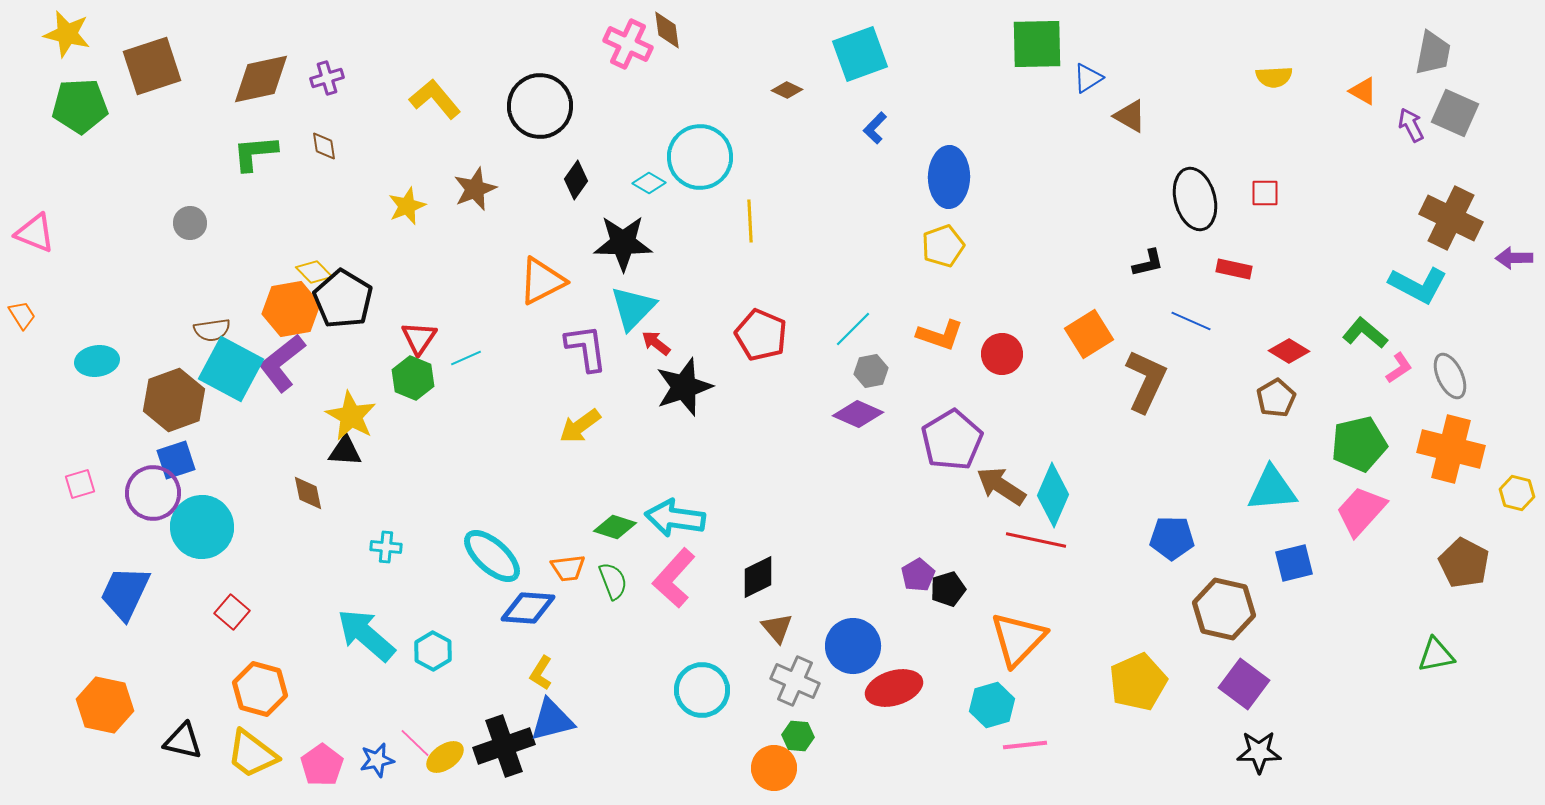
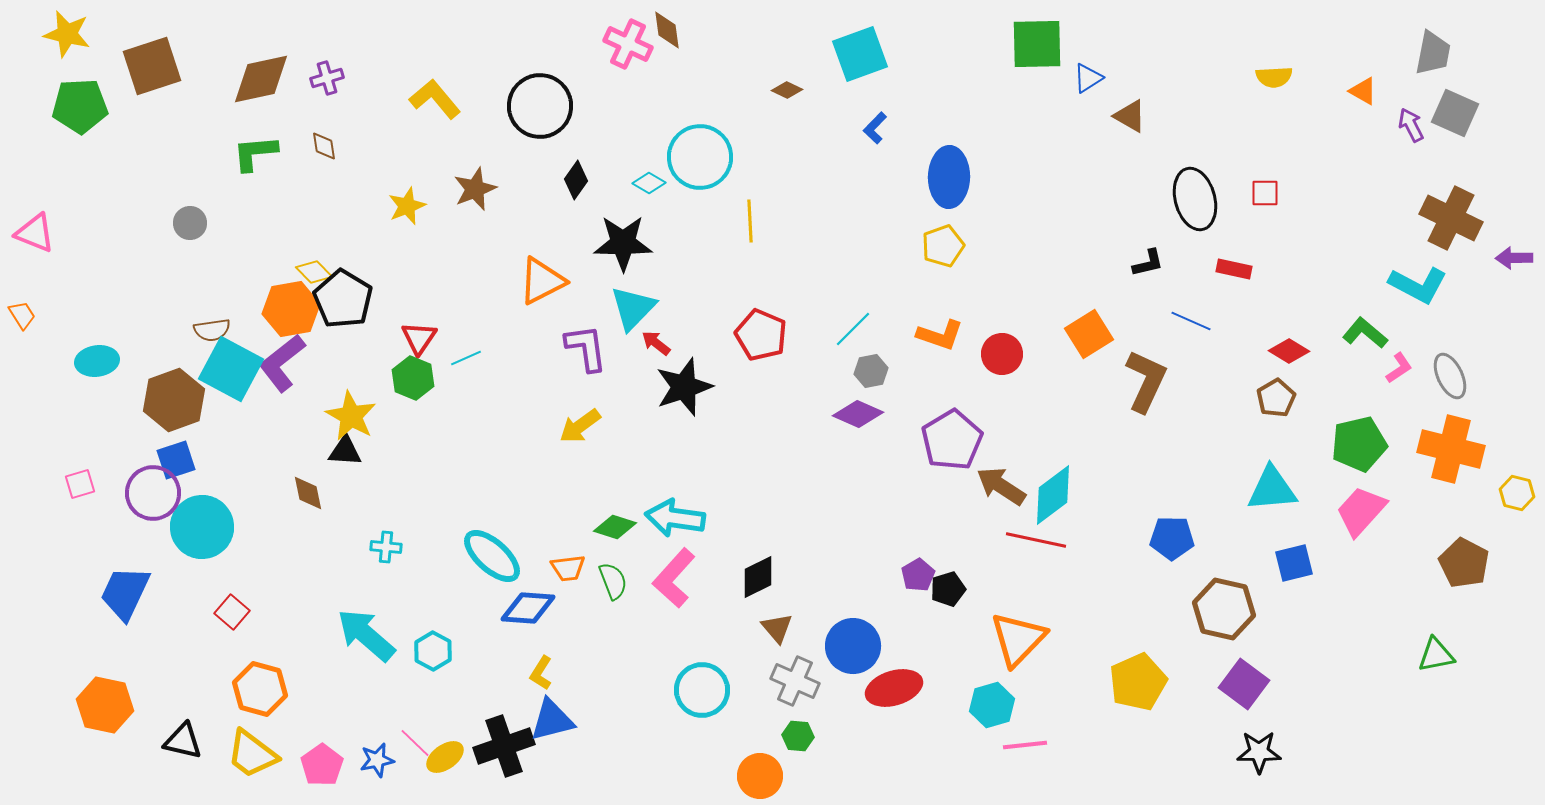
cyan diamond at (1053, 495): rotated 30 degrees clockwise
orange circle at (774, 768): moved 14 px left, 8 px down
